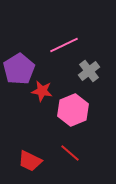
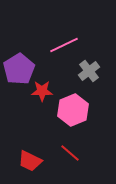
red star: rotated 10 degrees counterclockwise
